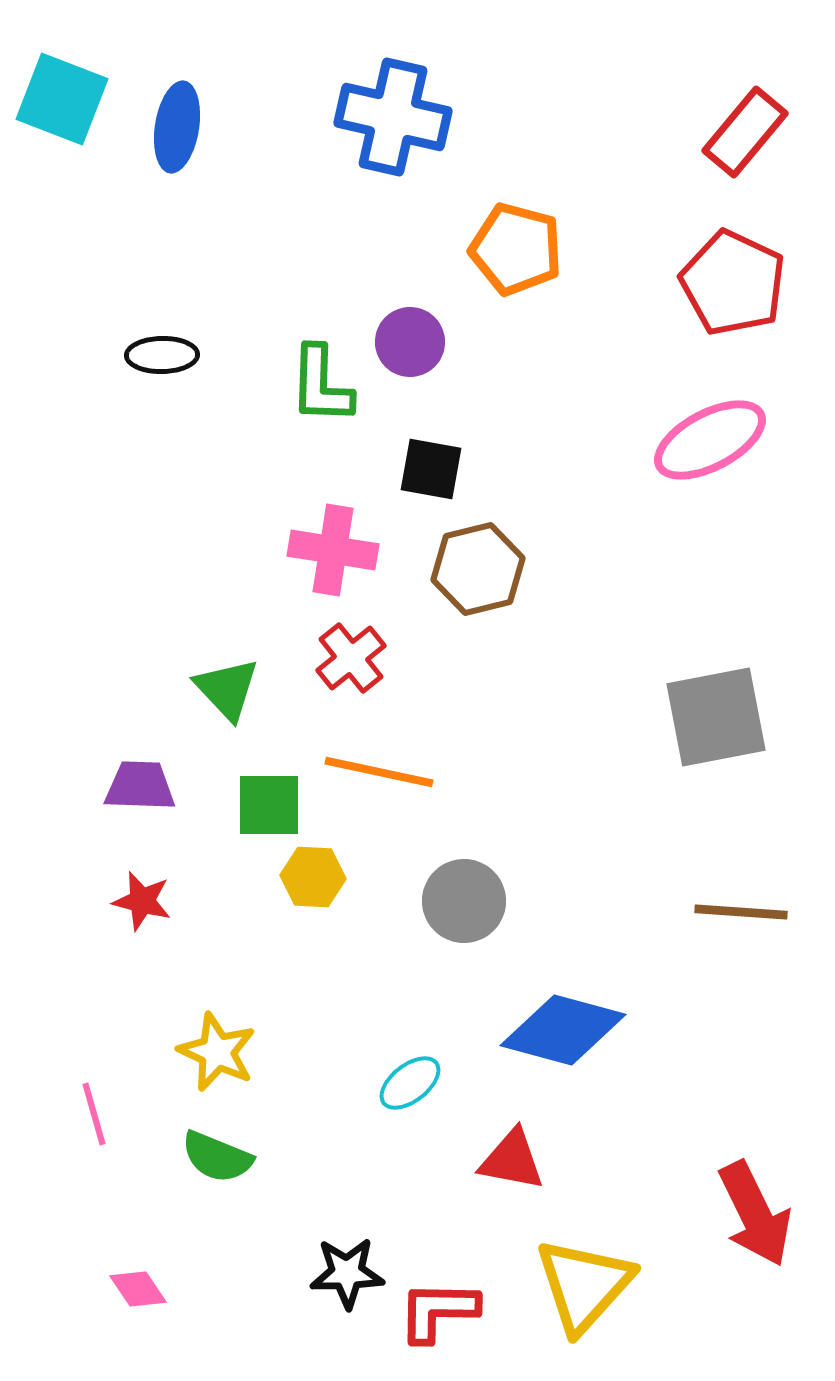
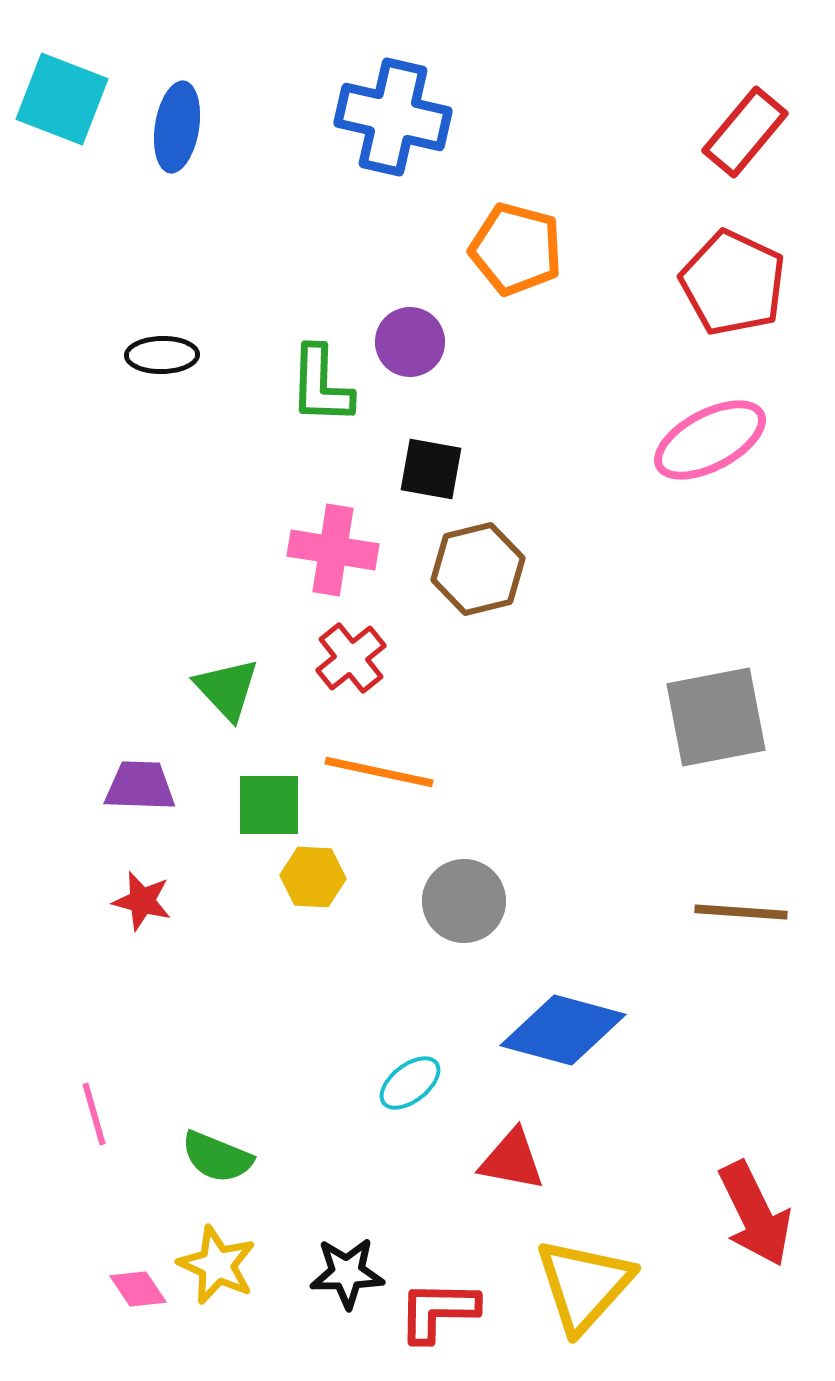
yellow star: moved 213 px down
